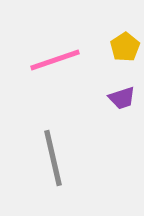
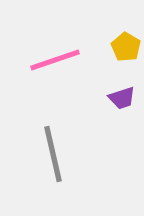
yellow pentagon: moved 1 px right; rotated 8 degrees counterclockwise
gray line: moved 4 px up
